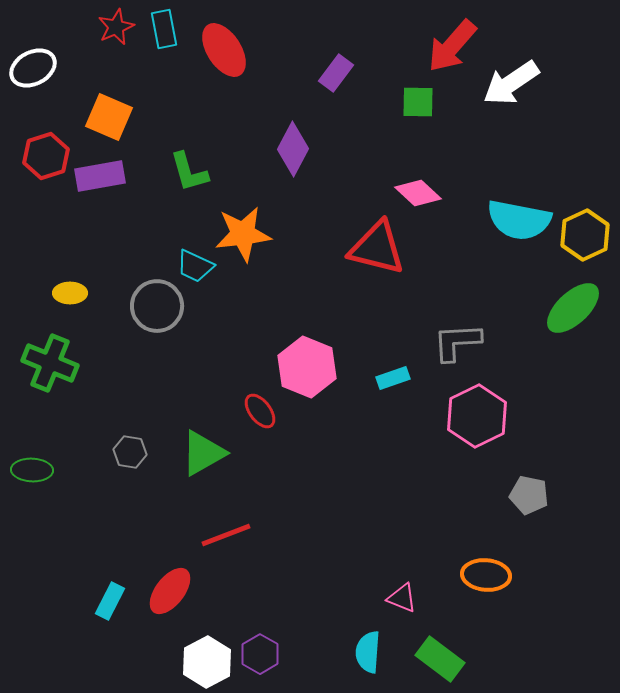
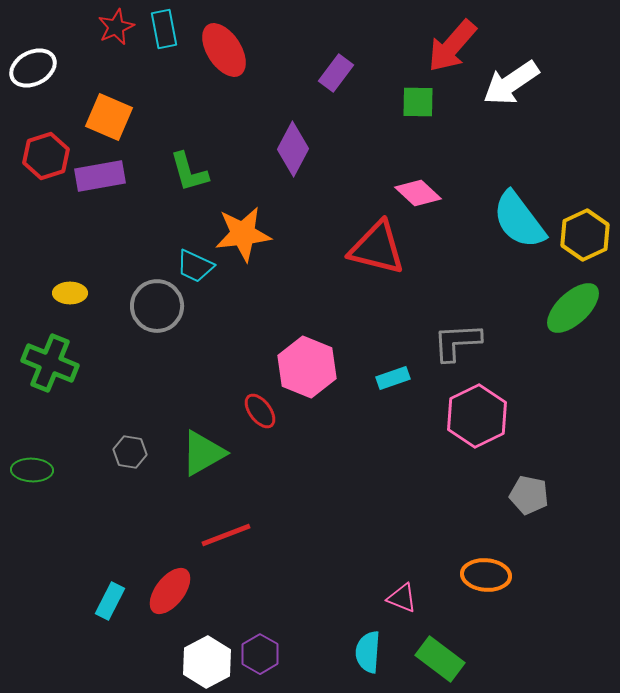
cyan semicircle at (519, 220): rotated 42 degrees clockwise
